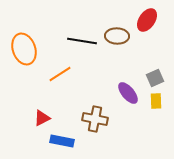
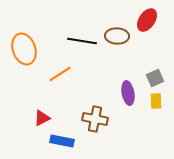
purple ellipse: rotated 30 degrees clockwise
